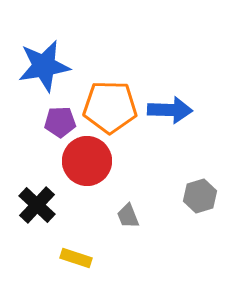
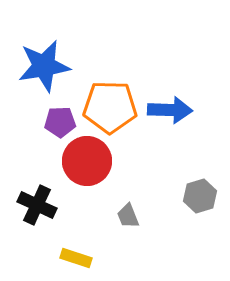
black cross: rotated 18 degrees counterclockwise
